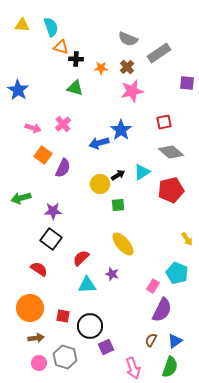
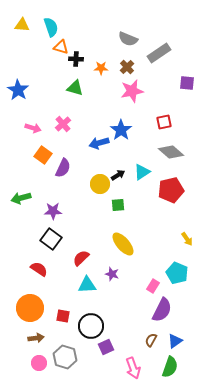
black circle at (90, 326): moved 1 px right
